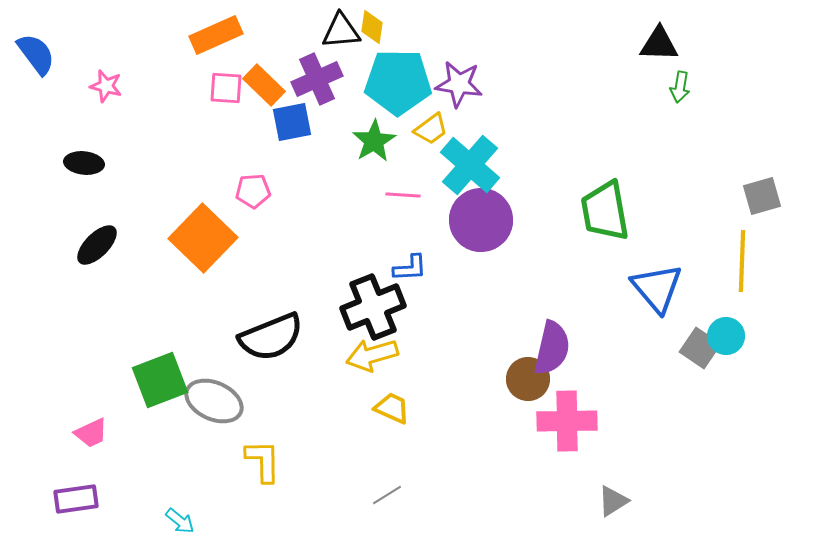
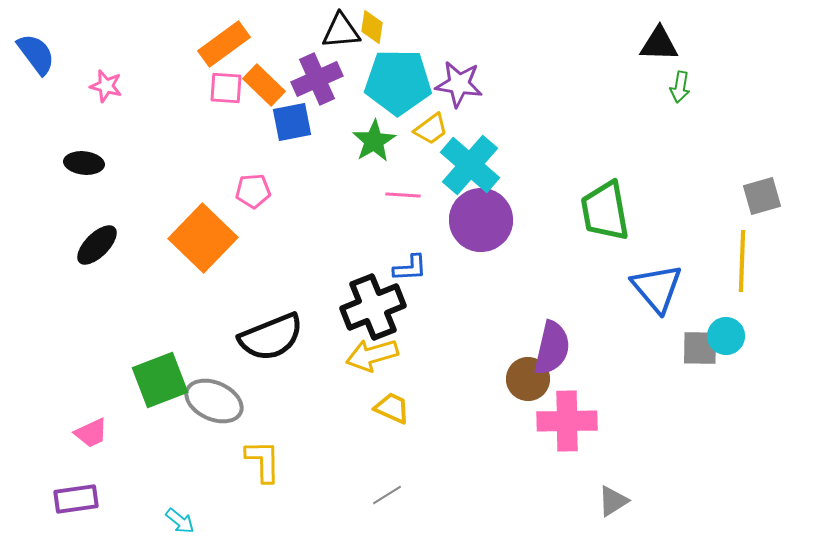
orange rectangle at (216, 35): moved 8 px right, 9 px down; rotated 12 degrees counterclockwise
gray square at (700, 348): rotated 33 degrees counterclockwise
